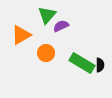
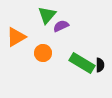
orange triangle: moved 5 px left, 2 px down
orange circle: moved 3 px left
